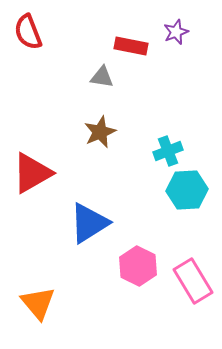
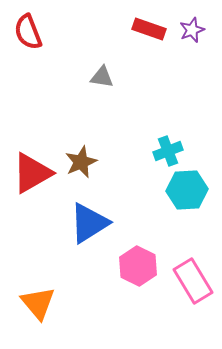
purple star: moved 16 px right, 2 px up
red rectangle: moved 18 px right, 17 px up; rotated 8 degrees clockwise
brown star: moved 19 px left, 30 px down
